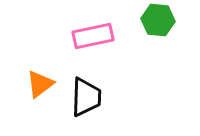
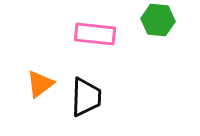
pink rectangle: moved 2 px right, 2 px up; rotated 18 degrees clockwise
